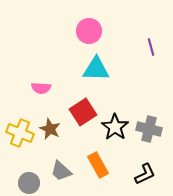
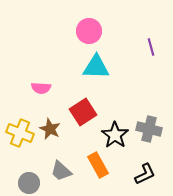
cyan triangle: moved 2 px up
black star: moved 8 px down
